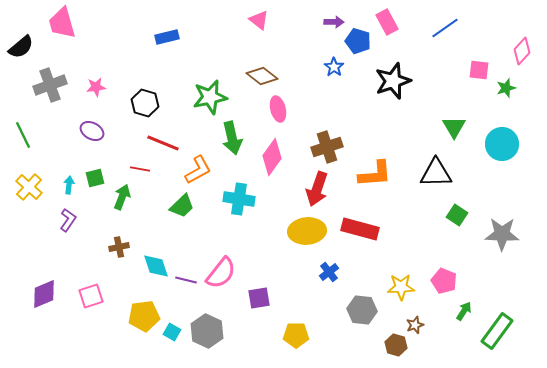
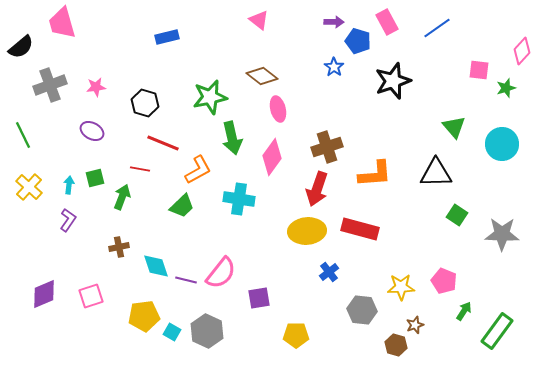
blue line at (445, 28): moved 8 px left
green triangle at (454, 127): rotated 10 degrees counterclockwise
